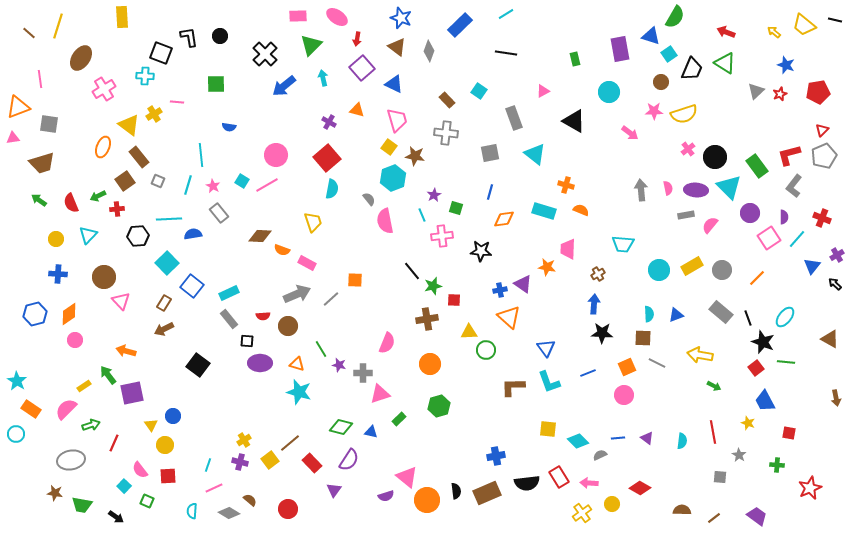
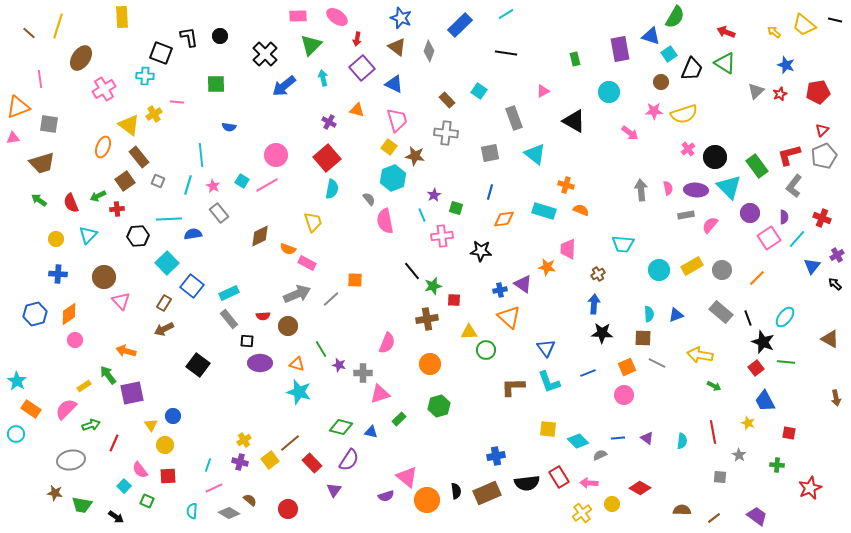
brown diamond at (260, 236): rotated 30 degrees counterclockwise
orange semicircle at (282, 250): moved 6 px right, 1 px up
